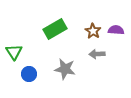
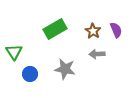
purple semicircle: rotated 63 degrees clockwise
blue circle: moved 1 px right
